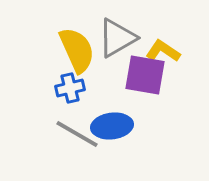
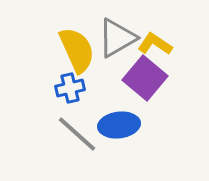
yellow L-shape: moved 8 px left, 7 px up
purple square: moved 3 px down; rotated 30 degrees clockwise
blue ellipse: moved 7 px right, 1 px up
gray line: rotated 12 degrees clockwise
